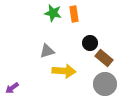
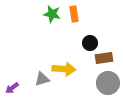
green star: moved 1 px left, 1 px down
gray triangle: moved 5 px left, 28 px down
brown rectangle: rotated 48 degrees counterclockwise
yellow arrow: moved 2 px up
gray circle: moved 3 px right, 1 px up
